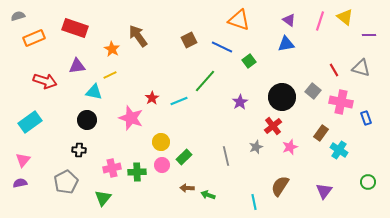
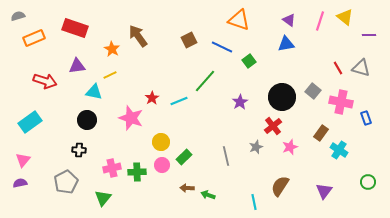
red line at (334, 70): moved 4 px right, 2 px up
